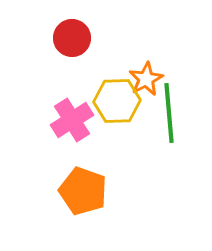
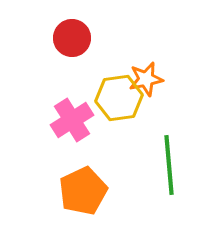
orange star: rotated 16 degrees clockwise
yellow hexagon: moved 2 px right, 3 px up; rotated 6 degrees counterclockwise
green line: moved 52 px down
orange pentagon: rotated 27 degrees clockwise
